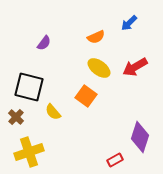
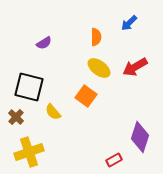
orange semicircle: rotated 66 degrees counterclockwise
purple semicircle: rotated 21 degrees clockwise
red rectangle: moved 1 px left
